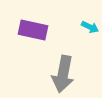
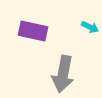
purple rectangle: moved 1 px down
